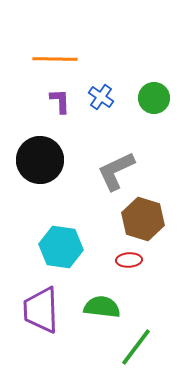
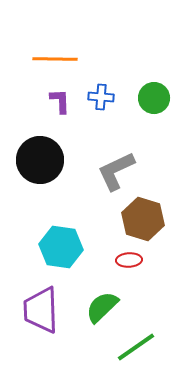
blue cross: rotated 30 degrees counterclockwise
green semicircle: rotated 51 degrees counterclockwise
green line: rotated 18 degrees clockwise
